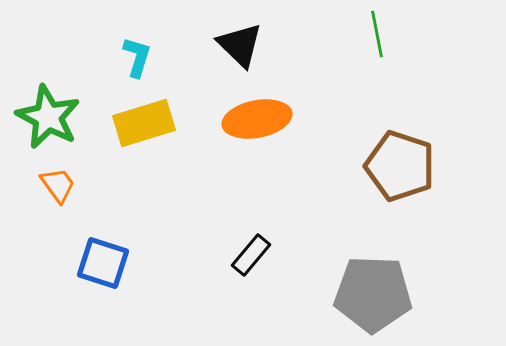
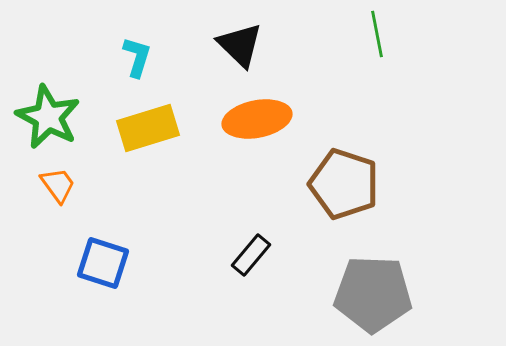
yellow rectangle: moved 4 px right, 5 px down
brown pentagon: moved 56 px left, 18 px down
